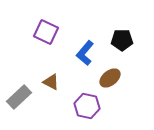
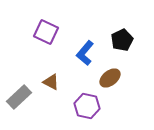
black pentagon: rotated 25 degrees counterclockwise
